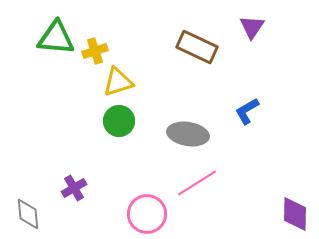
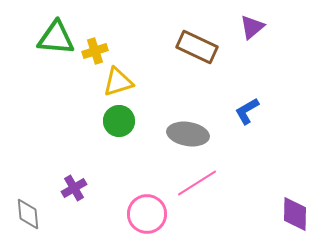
purple triangle: rotated 16 degrees clockwise
